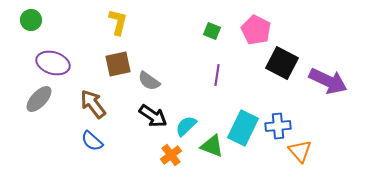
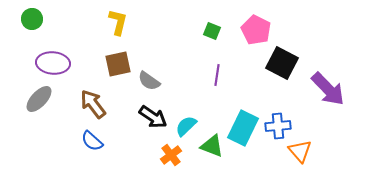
green circle: moved 1 px right, 1 px up
purple ellipse: rotated 12 degrees counterclockwise
purple arrow: moved 8 px down; rotated 21 degrees clockwise
black arrow: moved 1 px down
